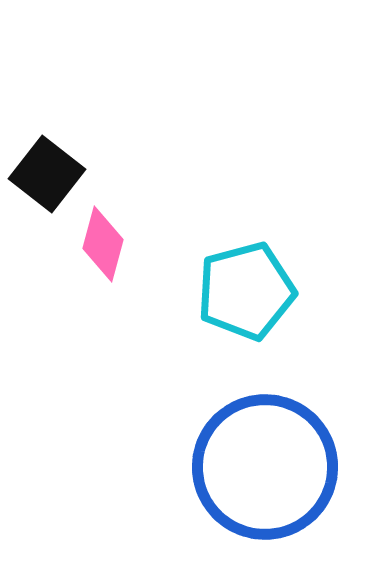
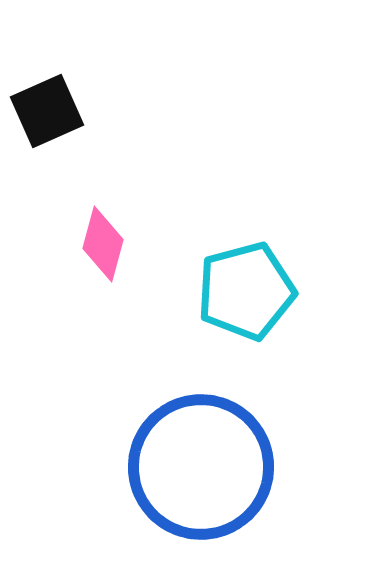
black square: moved 63 px up; rotated 28 degrees clockwise
blue circle: moved 64 px left
